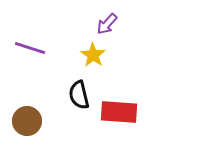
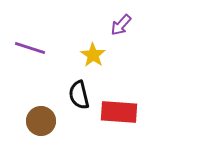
purple arrow: moved 14 px right, 1 px down
brown circle: moved 14 px right
